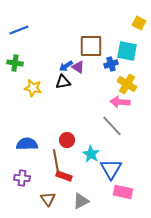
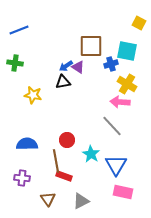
yellow star: moved 7 px down
blue triangle: moved 5 px right, 4 px up
